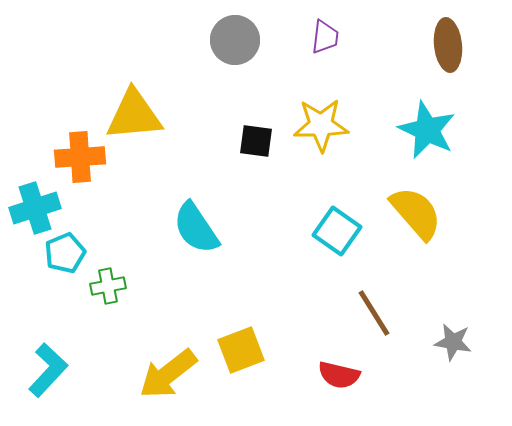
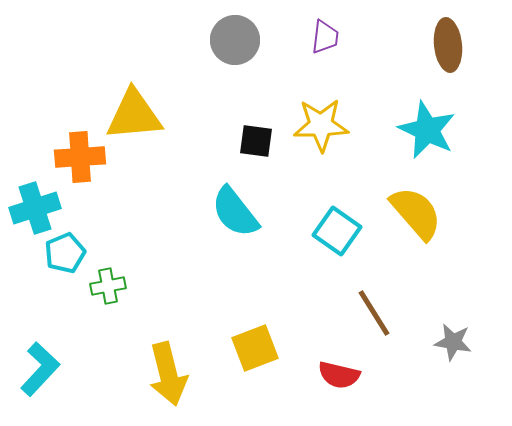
cyan semicircle: moved 39 px right, 16 px up; rotated 4 degrees counterclockwise
yellow square: moved 14 px right, 2 px up
cyan L-shape: moved 8 px left, 1 px up
yellow arrow: rotated 66 degrees counterclockwise
